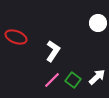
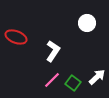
white circle: moved 11 px left
green square: moved 3 px down
